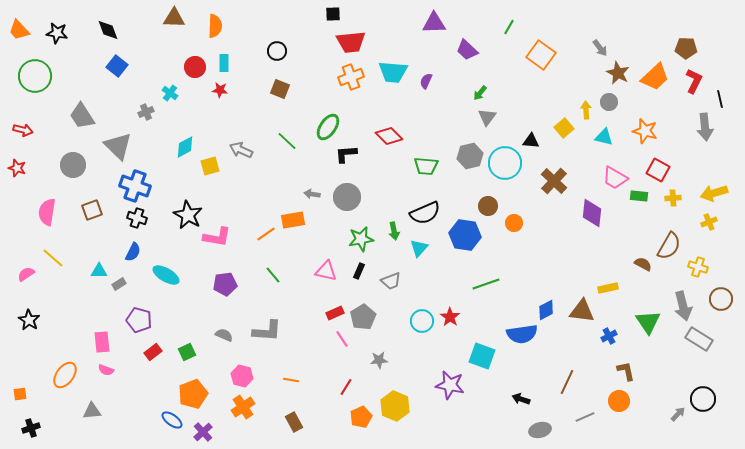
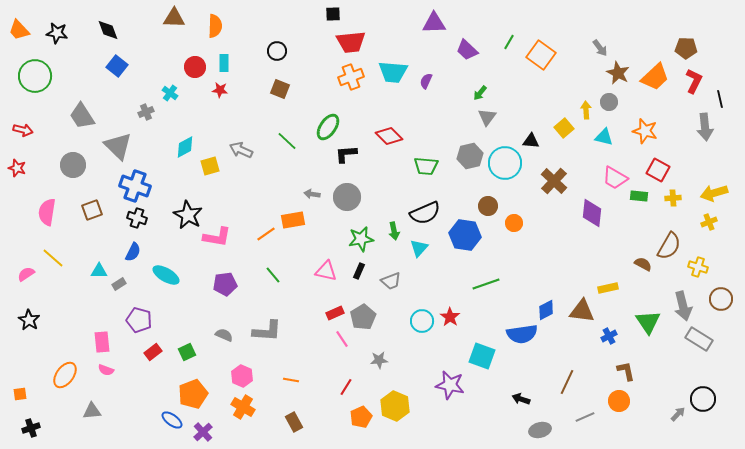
green line at (509, 27): moved 15 px down
pink hexagon at (242, 376): rotated 10 degrees clockwise
orange cross at (243, 407): rotated 25 degrees counterclockwise
